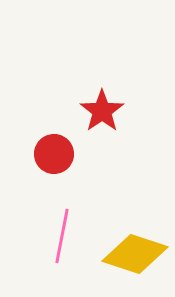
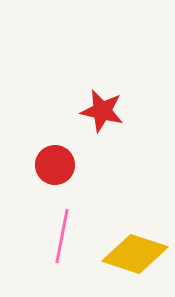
red star: rotated 24 degrees counterclockwise
red circle: moved 1 px right, 11 px down
